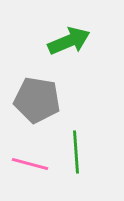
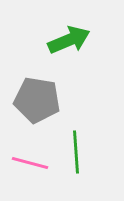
green arrow: moved 1 px up
pink line: moved 1 px up
